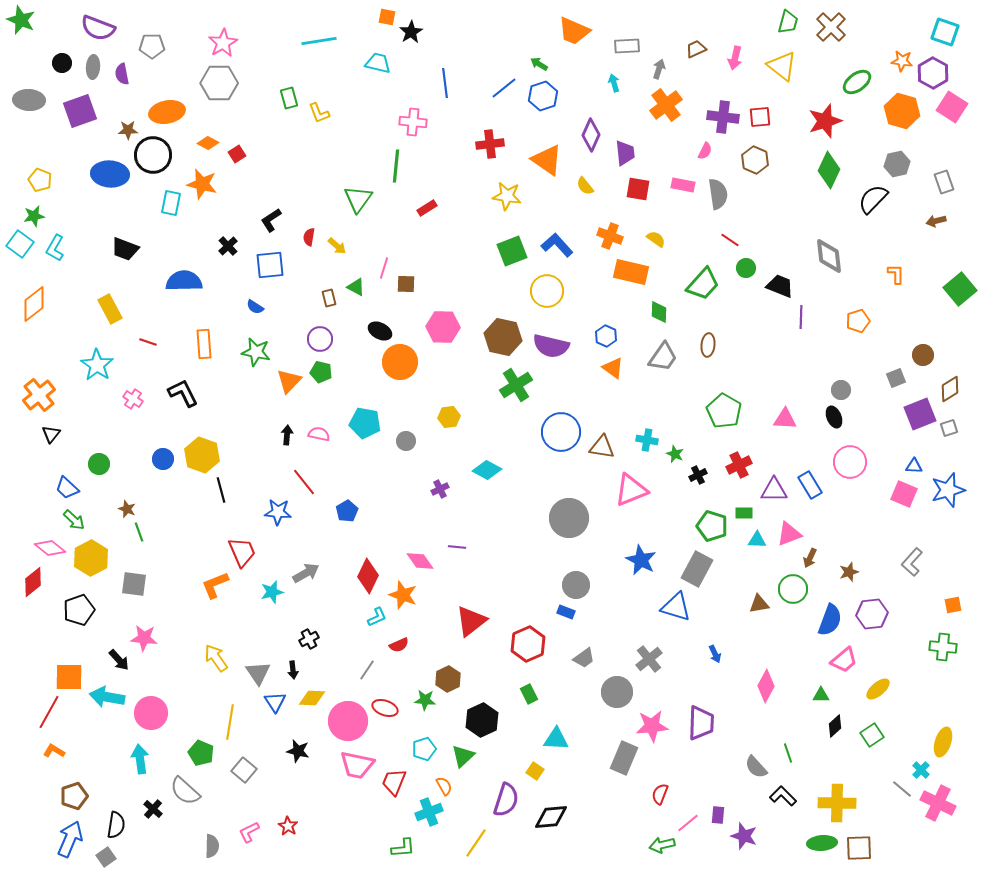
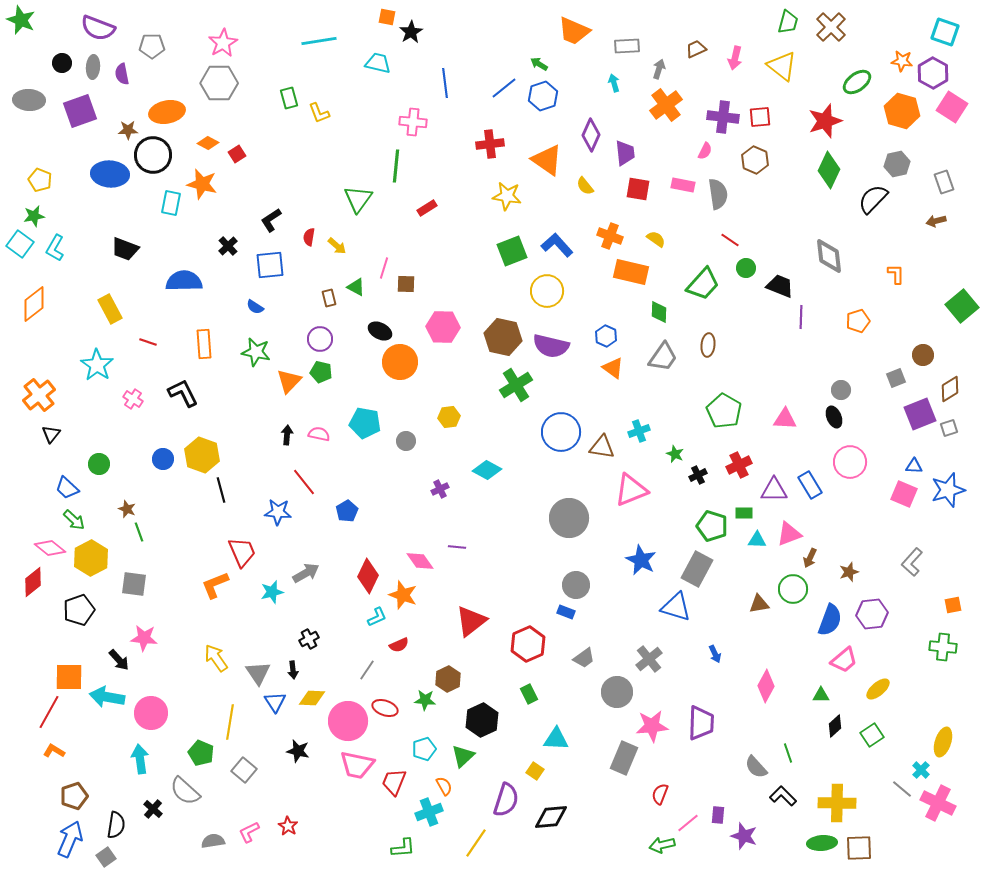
green square at (960, 289): moved 2 px right, 17 px down
cyan cross at (647, 440): moved 8 px left, 9 px up; rotated 30 degrees counterclockwise
gray semicircle at (212, 846): moved 1 px right, 5 px up; rotated 100 degrees counterclockwise
